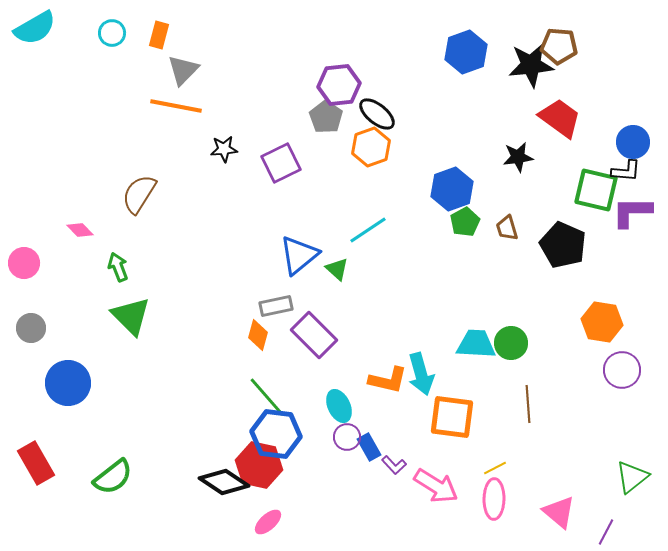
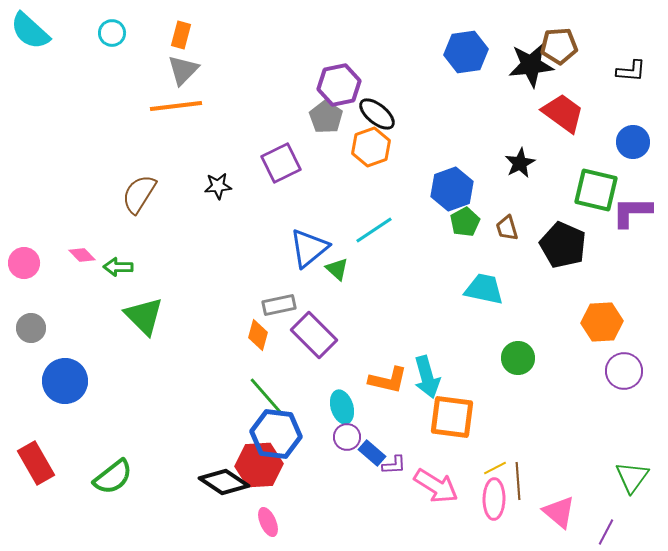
cyan semicircle at (35, 28): moved 5 px left, 3 px down; rotated 72 degrees clockwise
orange rectangle at (159, 35): moved 22 px right
brown pentagon at (559, 46): rotated 9 degrees counterclockwise
blue hexagon at (466, 52): rotated 12 degrees clockwise
purple hexagon at (339, 85): rotated 6 degrees counterclockwise
orange line at (176, 106): rotated 18 degrees counterclockwise
red trapezoid at (560, 118): moved 3 px right, 5 px up
black star at (224, 149): moved 6 px left, 37 px down
black star at (518, 157): moved 2 px right, 6 px down; rotated 20 degrees counterclockwise
black L-shape at (626, 171): moved 5 px right, 100 px up
pink diamond at (80, 230): moved 2 px right, 25 px down
cyan line at (368, 230): moved 6 px right
blue triangle at (299, 255): moved 10 px right, 7 px up
green arrow at (118, 267): rotated 68 degrees counterclockwise
gray rectangle at (276, 306): moved 3 px right, 1 px up
green triangle at (131, 316): moved 13 px right
orange hexagon at (602, 322): rotated 12 degrees counterclockwise
green circle at (511, 343): moved 7 px right, 15 px down
cyan trapezoid at (476, 344): moved 8 px right, 55 px up; rotated 9 degrees clockwise
purple circle at (622, 370): moved 2 px right, 1 px down
cyan arrow at (421, 374): moved 6 px right, 3 px down
blue circle at (68, 383): moved 3 px left, 2 px up
brown line at (528, 404): moved 10 px left, 77 px down
cyan ellipse at (339, 406): moved 3 px right, 1 px down; rotated 8 degrees clockwise
blue rectangle at (369, 447): moved 3 px right, 6 px down; rotated 20 degrees counterclockwise
red hexagon at (259, 465): rotated 15 degrees counterclockwise
purple L-shape at (394, 465): rotated 50 degrees counterclockwise
green triangle at (632, 477): rotated 15 degrees counterclockwise
pink ellipse at (268, 522): rotated 72 degrees counterclockwise
